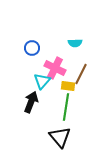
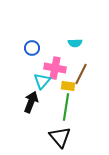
pink cross: rotated 15 degrees counterclockwise
